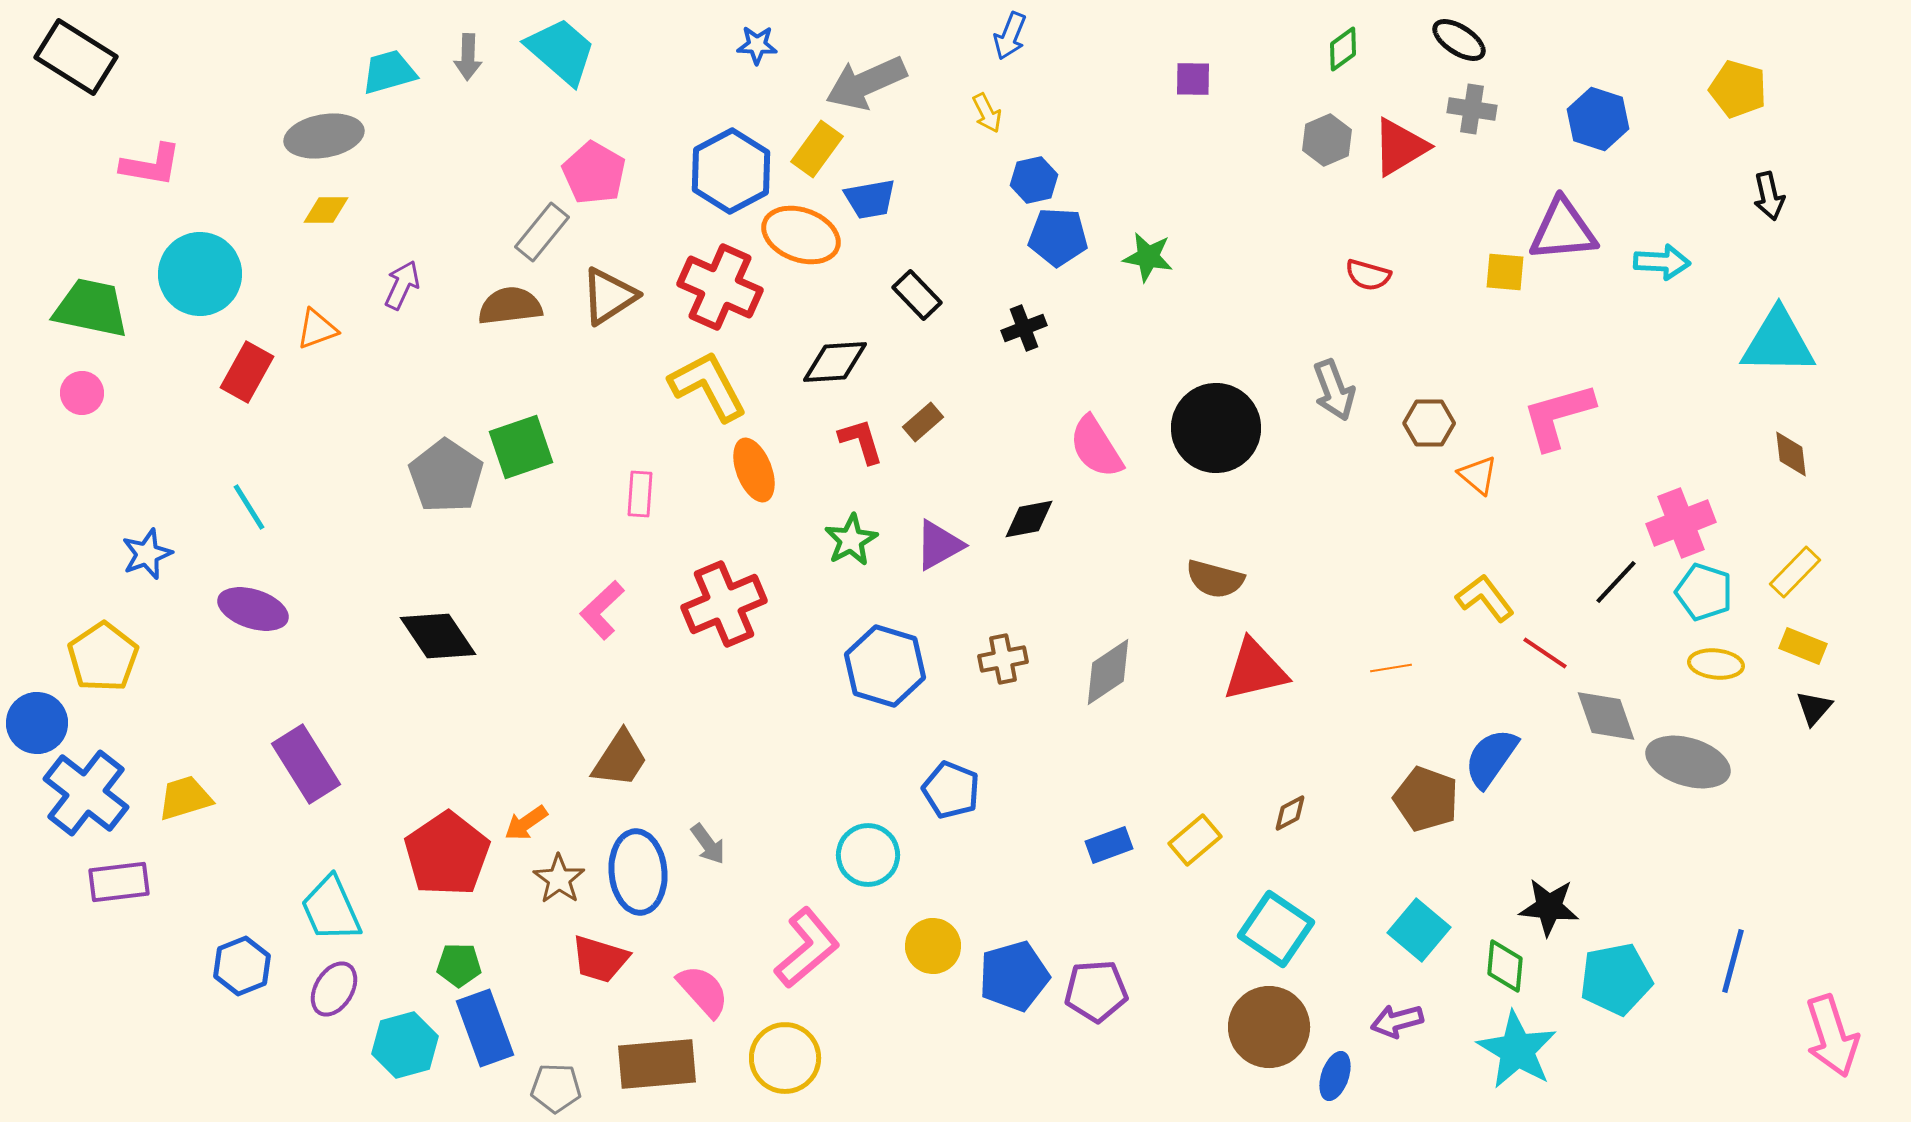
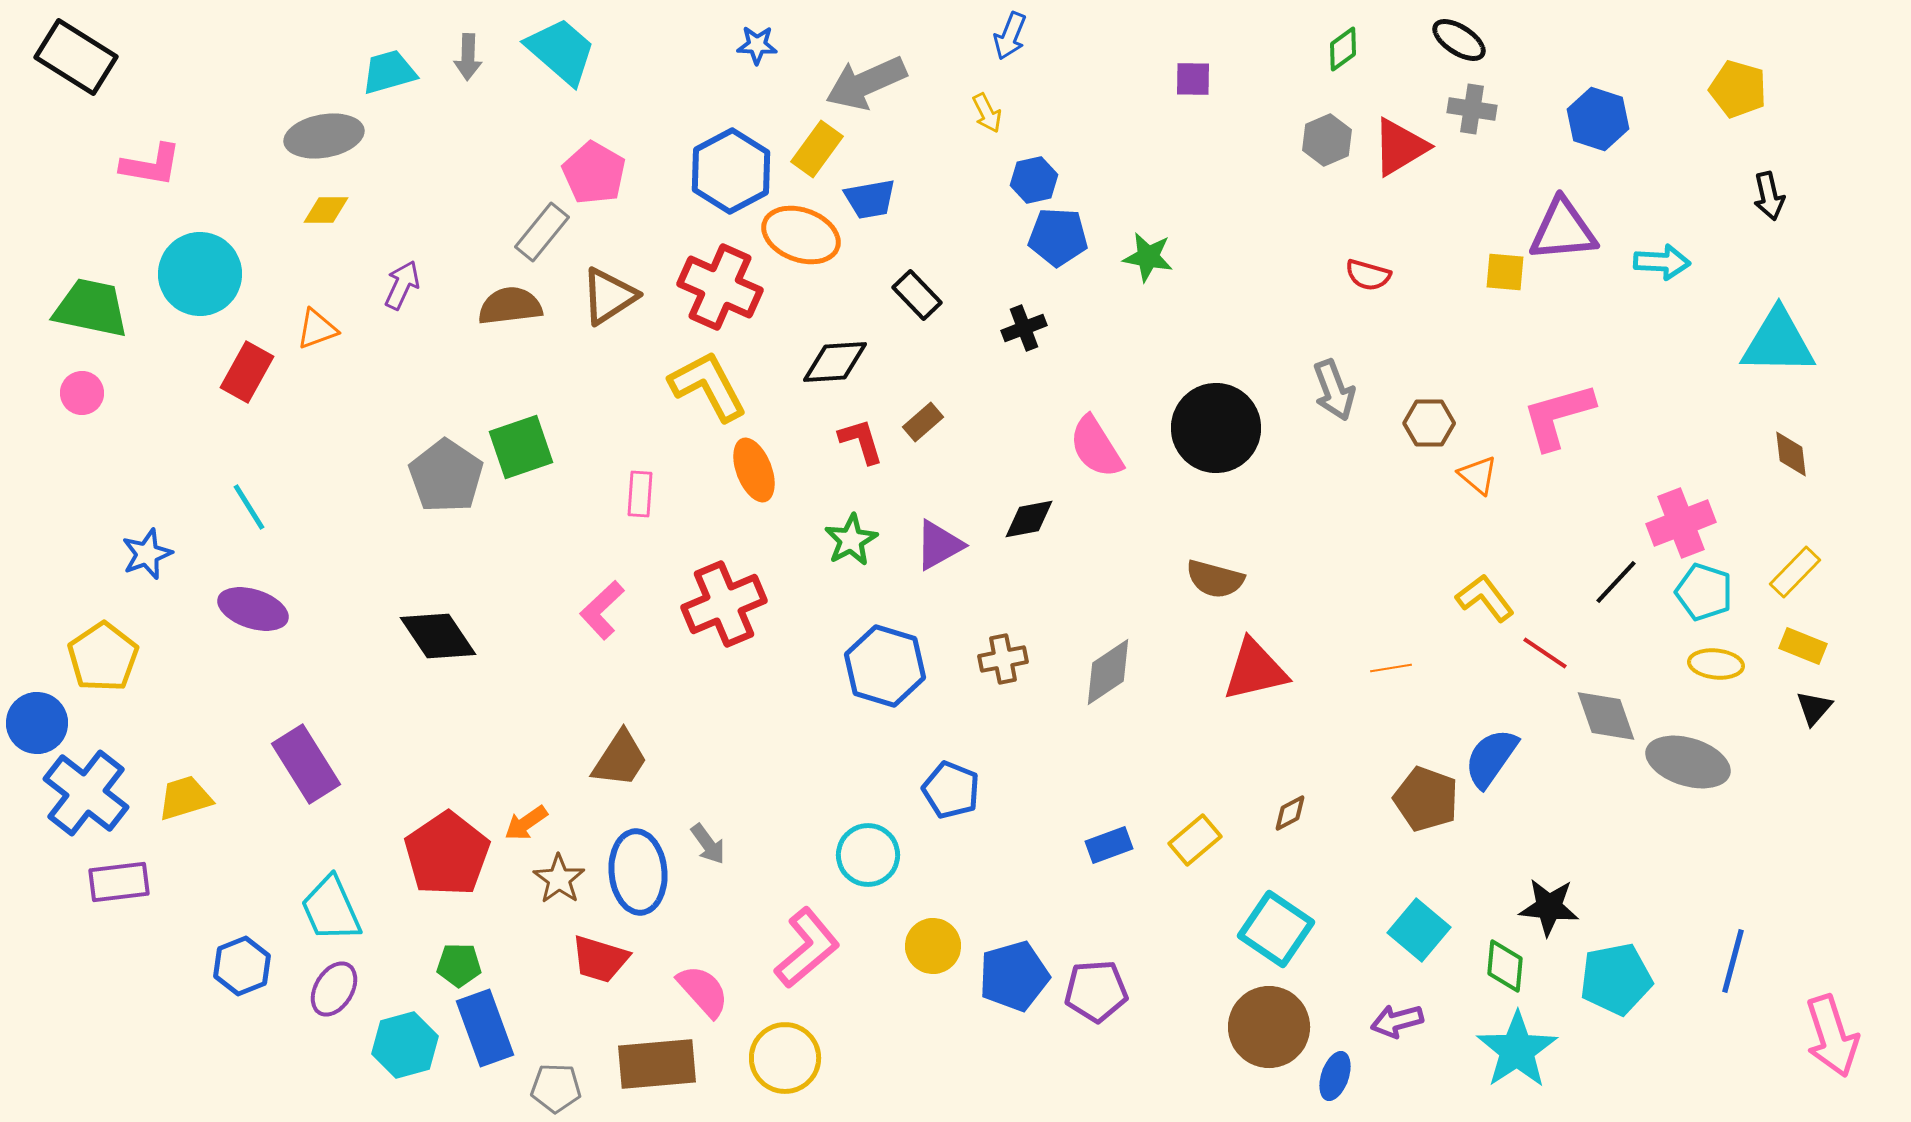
cyan star at (1517, 1050): rotated 8 degrees clockwise
